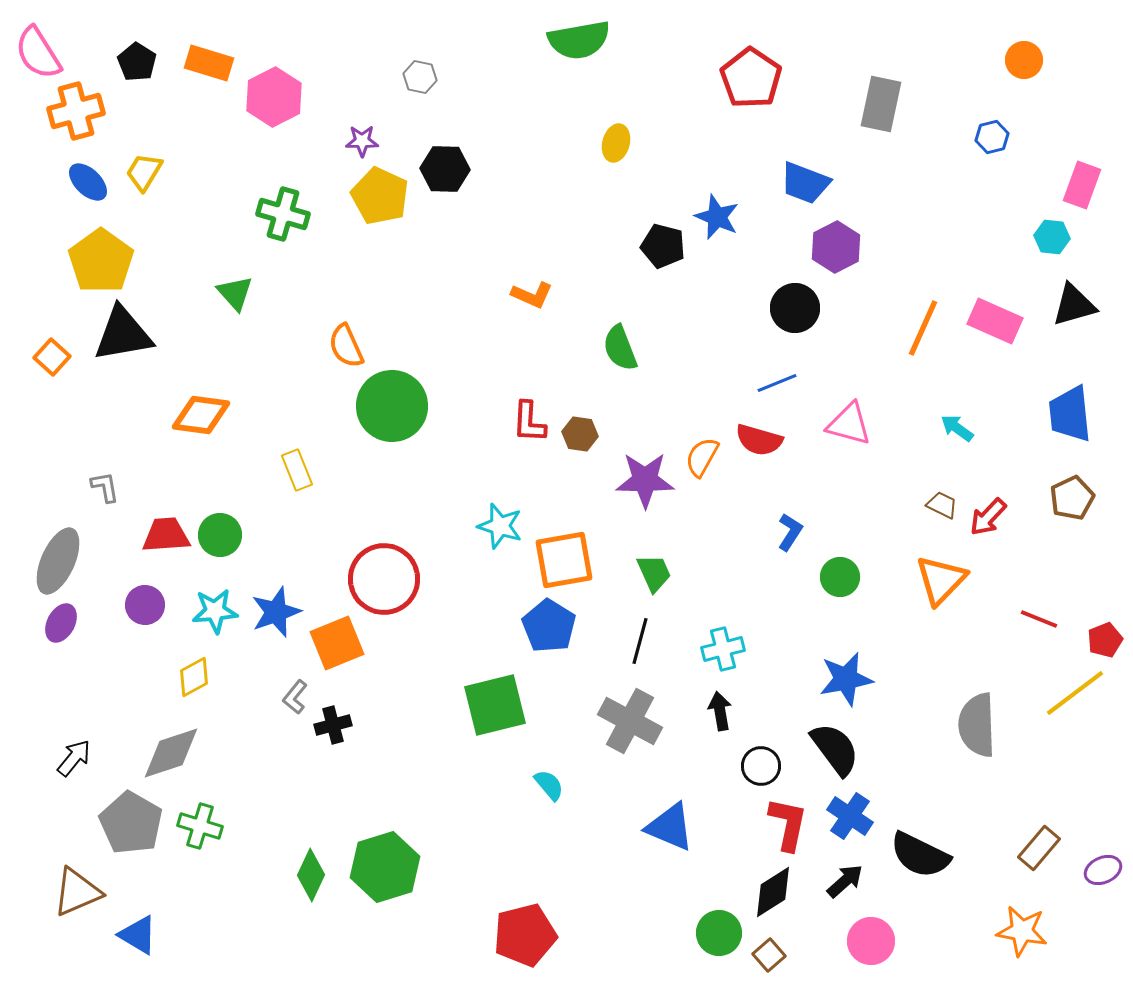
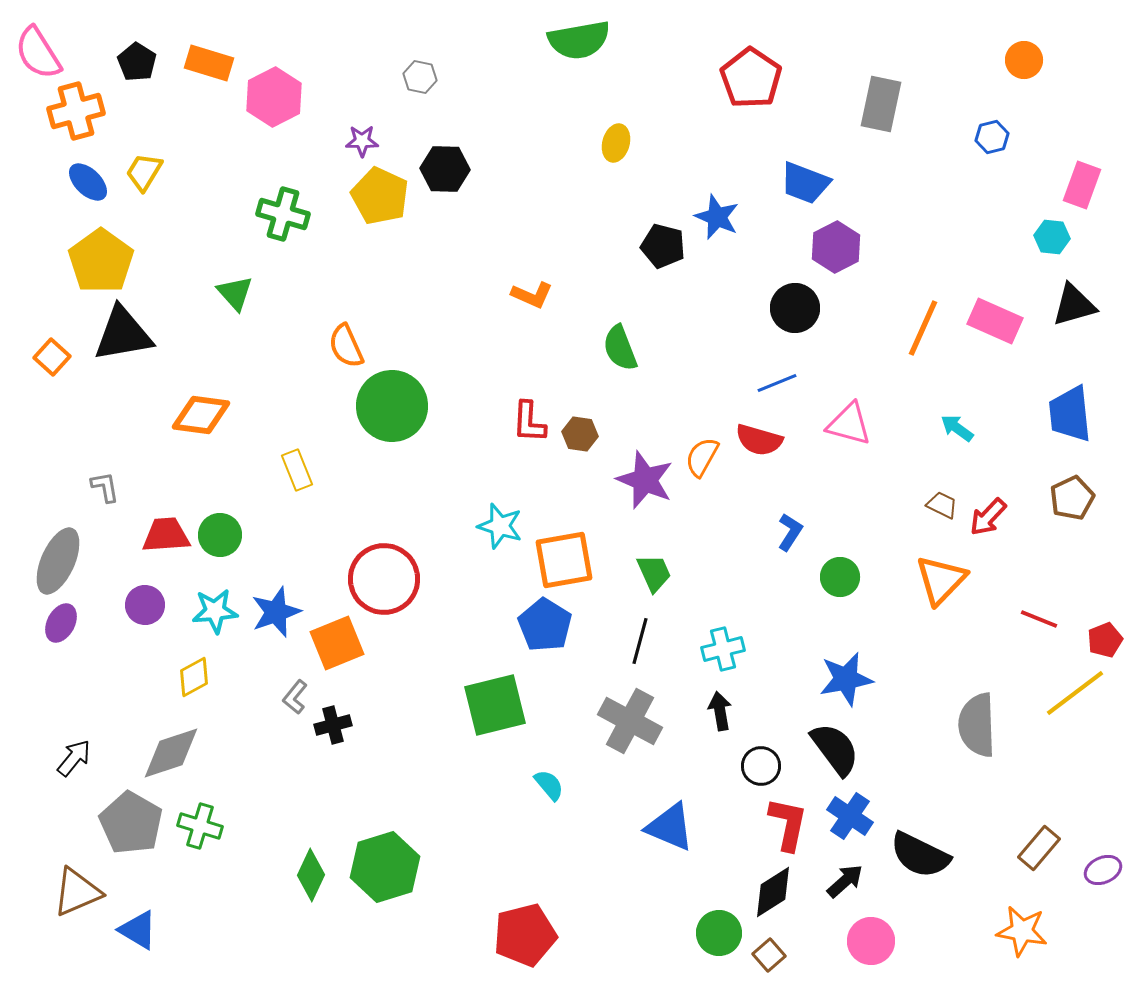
purple star at (645, 480): rotated 22 degrees clockwise
blue pentagon at (549, 626): moved 4 px left, 1 px up
blue triangle at (138, 935): moved 5 px up
